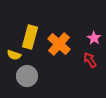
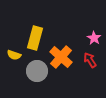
yellow rectangle: moved 5 px right, 1 px down
orange cross: moved 2 px right, 13 px down
gray circle: moved 10 px right, 5 px up
